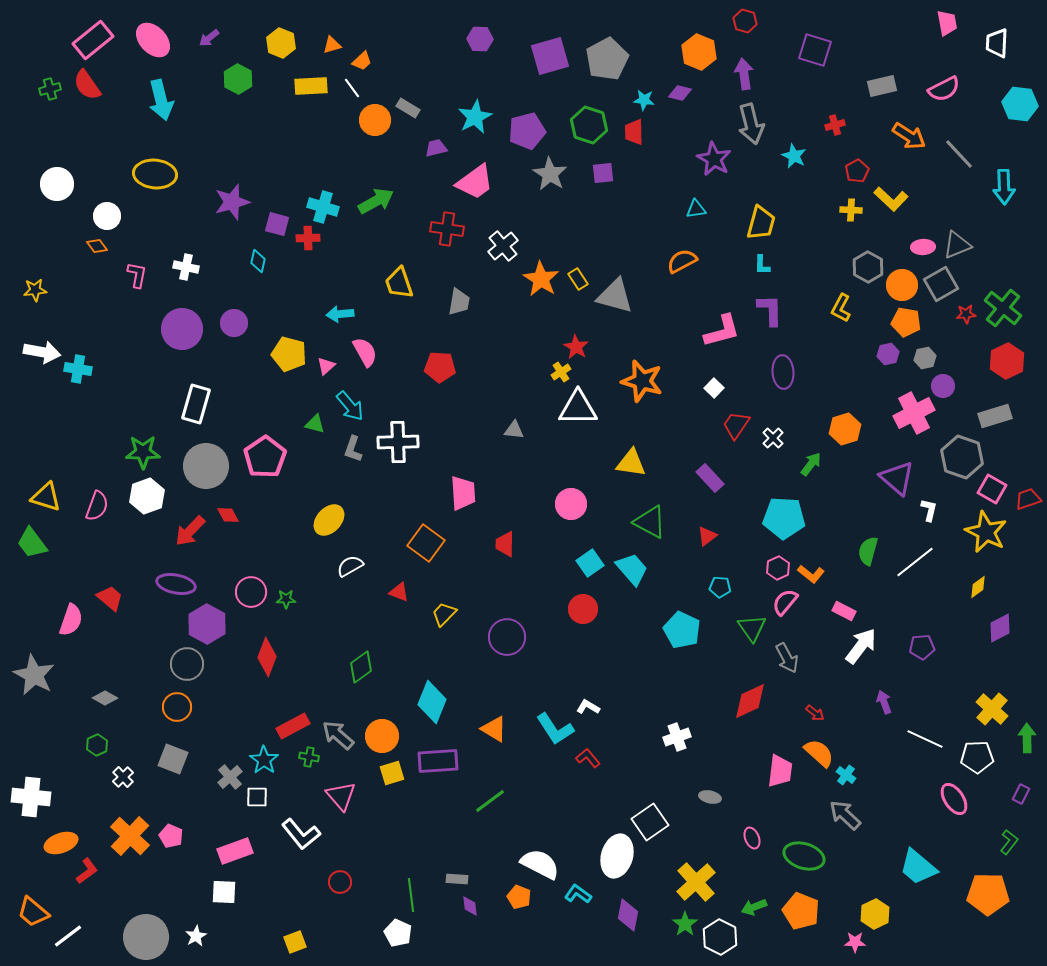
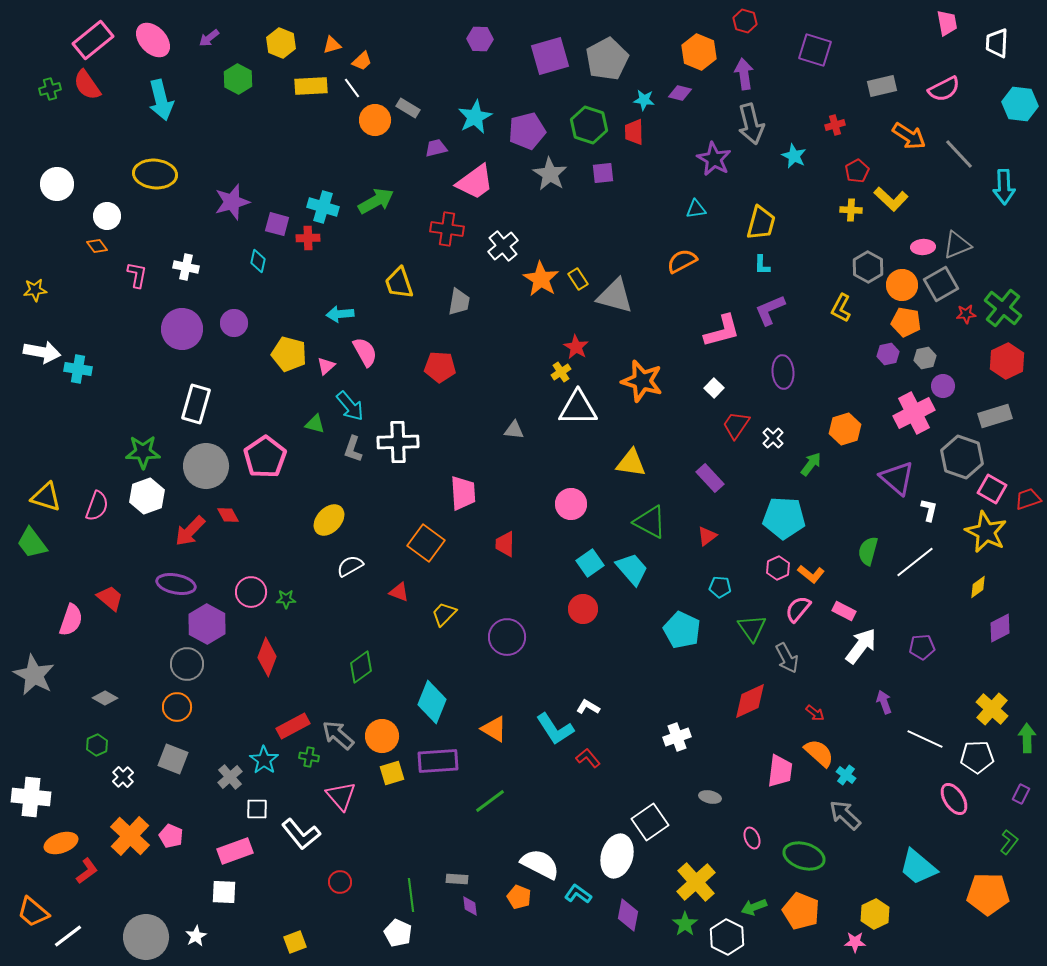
purple L-shape at (770, 310): rotated 112 degrees counterclockwise
pink semicircle at (785, 602): moved 13 px right, 7 px down
white square at (257, 797): moved 12 px down
white hexagon at (720, 937): moved 7 px right
